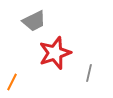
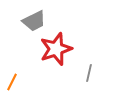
red star: moved 1 px right, 4 px up
